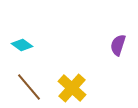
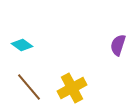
yellow cross: rotated 20 degrees clockwise
